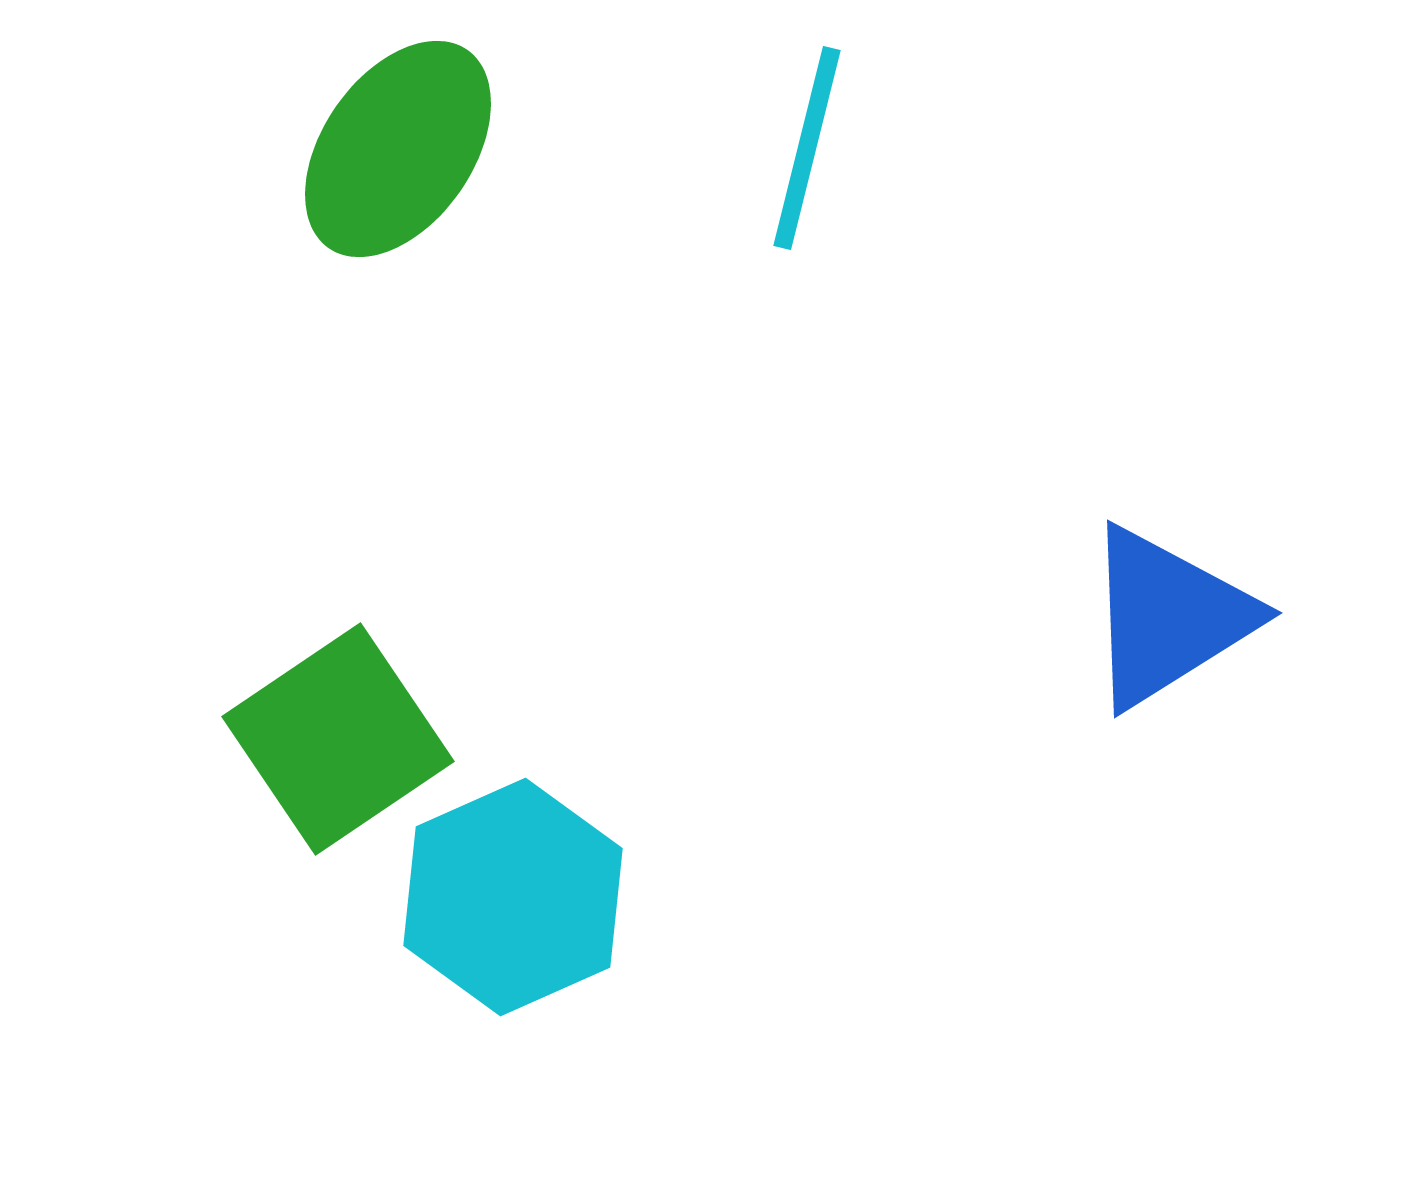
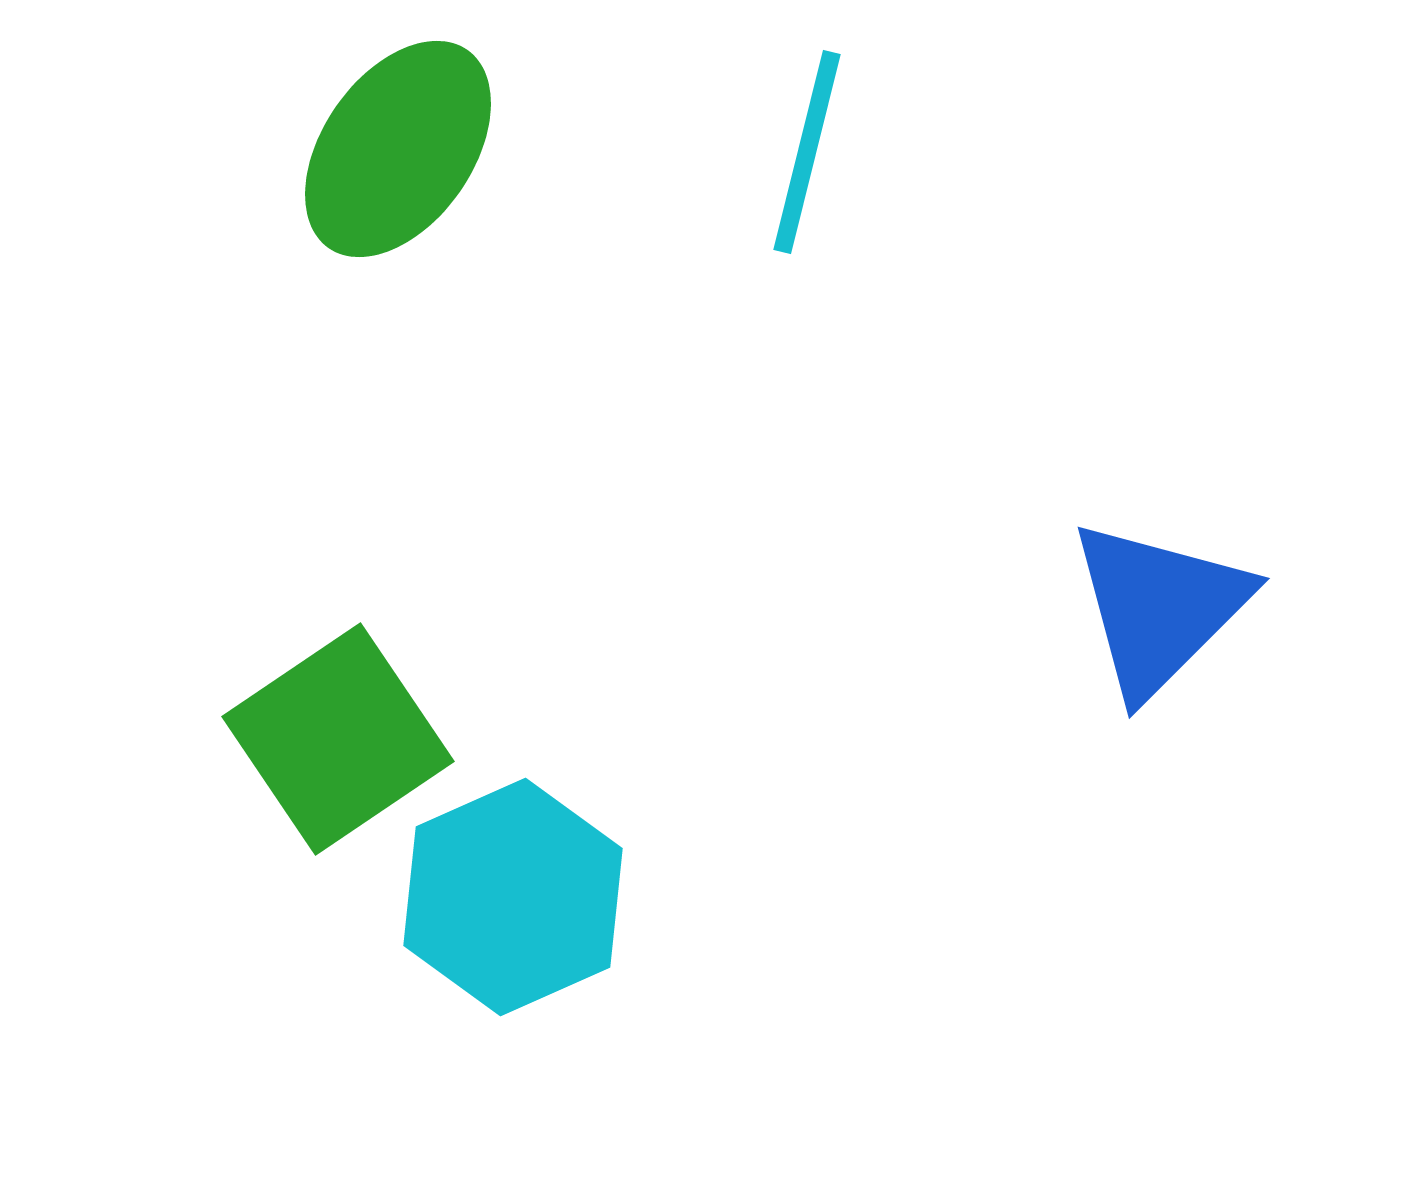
cyan line: moved 4 px down
blue triangle: moved 9 px left, 9 px up; rotated 13 degrees counterclockwise
